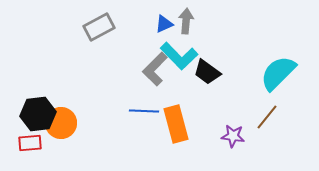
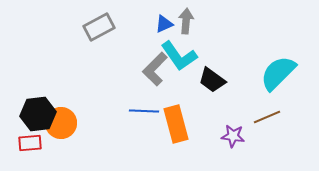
cyan L-shape: rotated 9 degrees clockwise
black trapezoid: moved 5 px right, 8 px down
brown line: rotated 28 degrees clockwise
